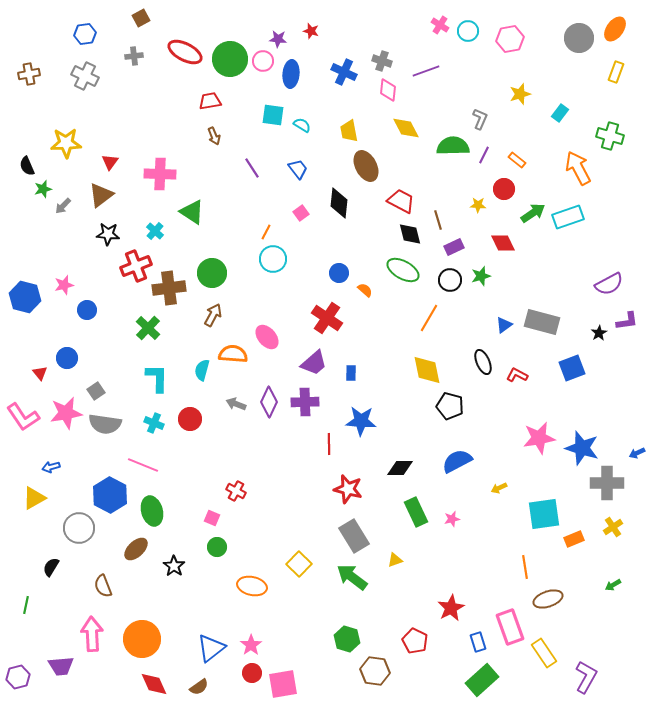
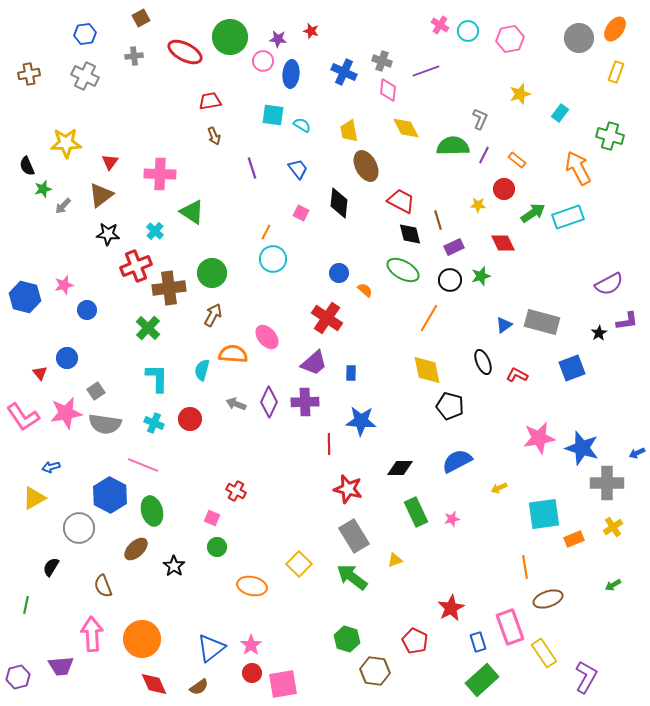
green circle at (230, 59): moved 22 px up
purple line at (252, 168): rotated 15 degrees clockwise
pink square at (301, 213): rotated 28 degrees counterclockwise
